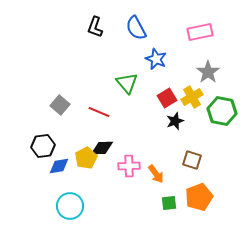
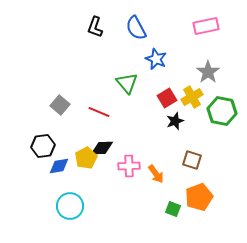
pink rectangle: moved 6 px right, 6 px up
green square: moved 4 px right, 6 px down; rotated 28 degrees clockwise
